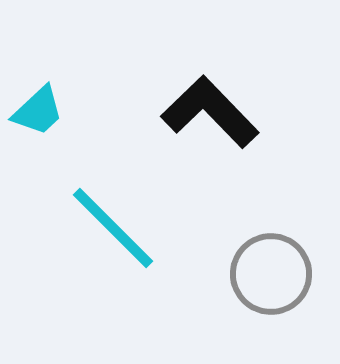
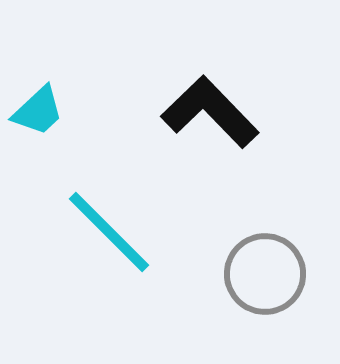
cyan line: moved 4 px left, 4 px down
gray circle: moved 6 px left
